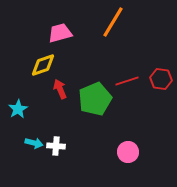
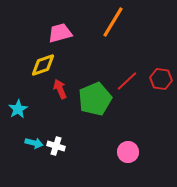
red line: rotated 25 degrees counterclockwise
white cross: rotated 12 degrees clockwise
